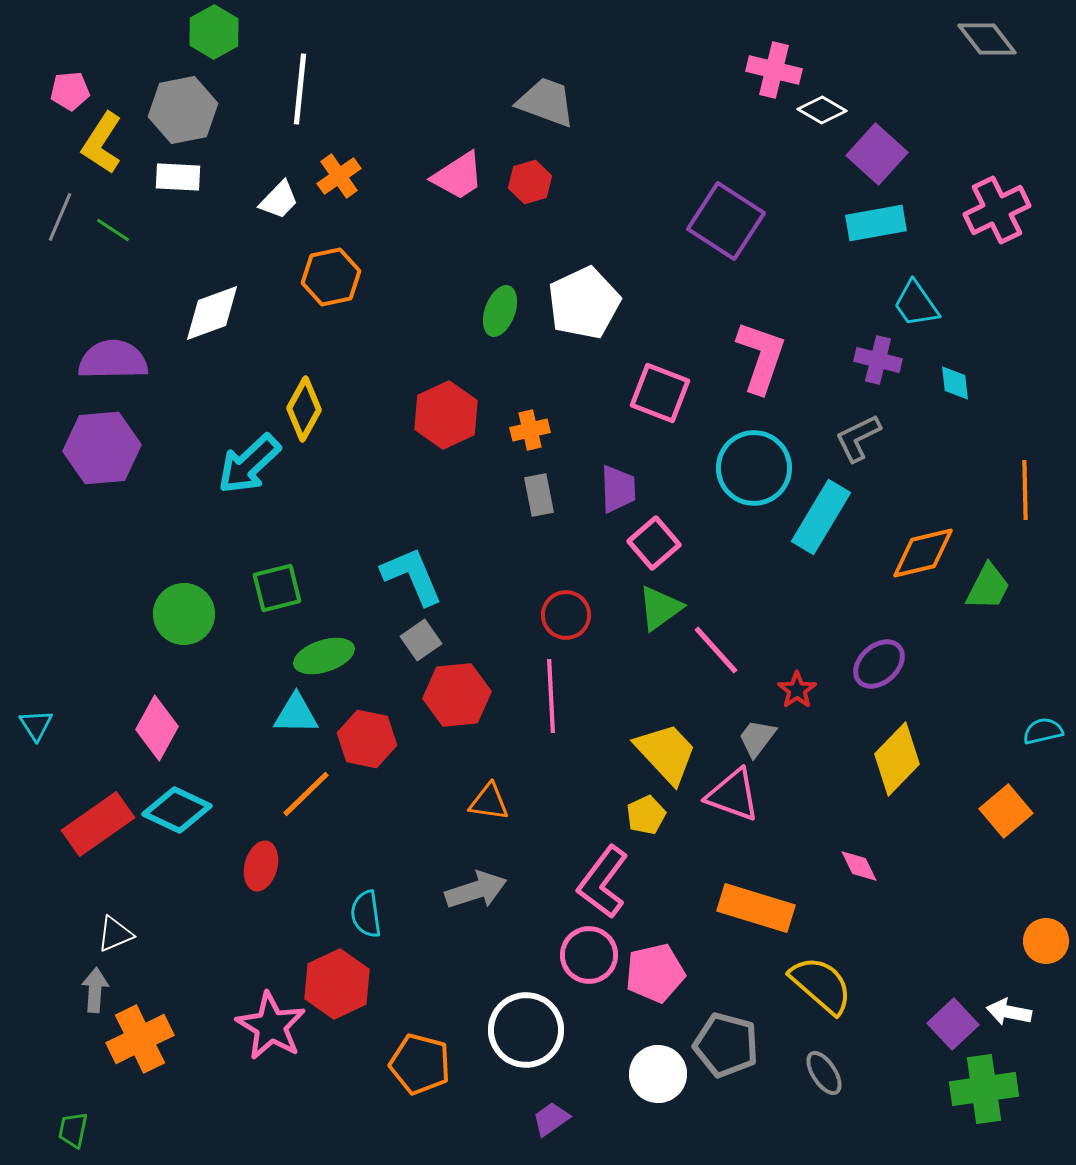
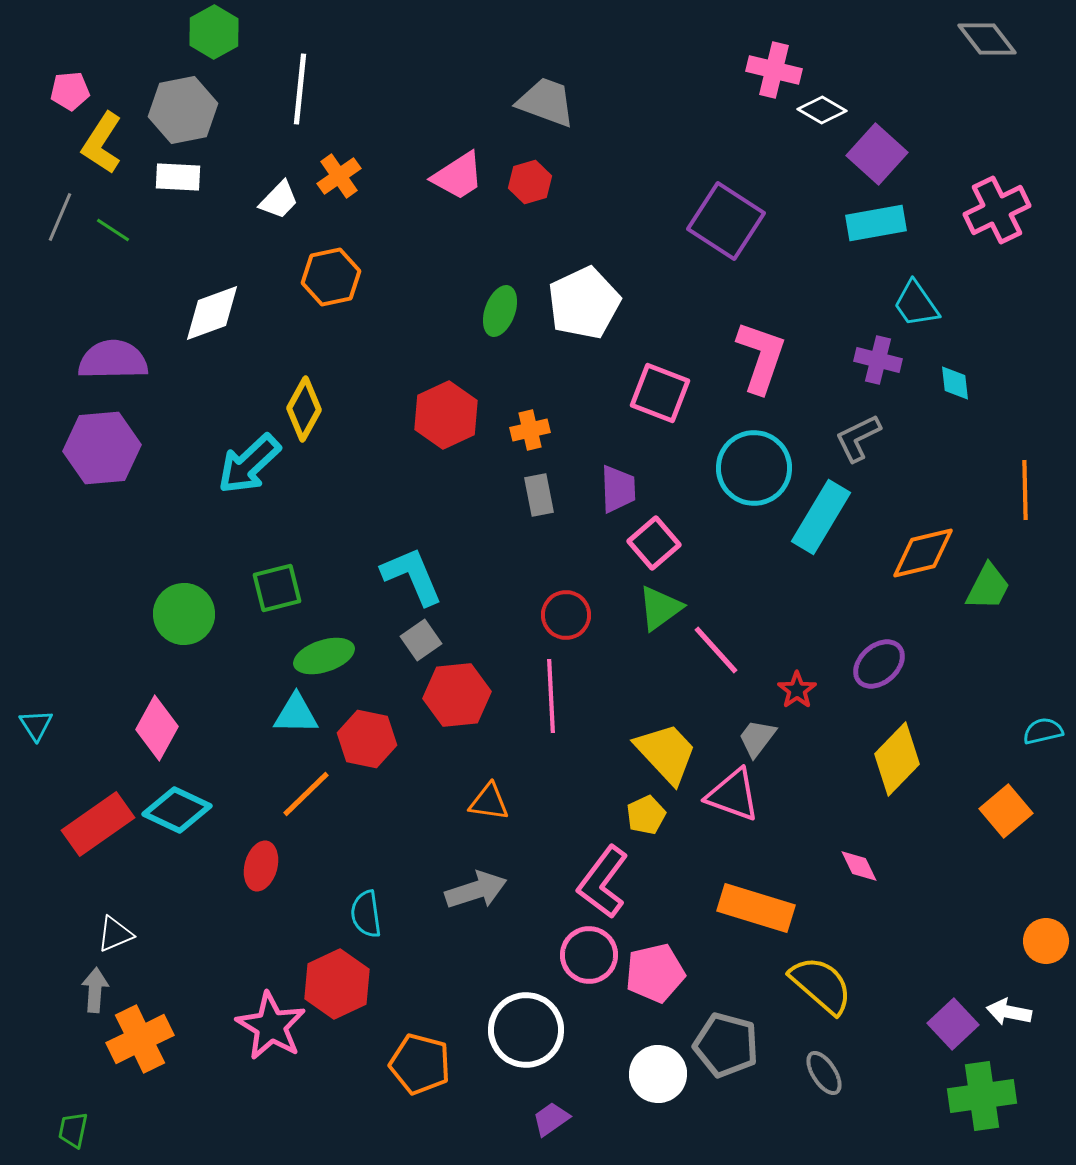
green cross at (984, 1089): moved 2 px left, 7 px down
